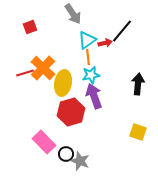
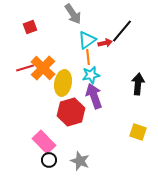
red line: moved 5 px up
black circle: moved 17 px left, 6 px down
